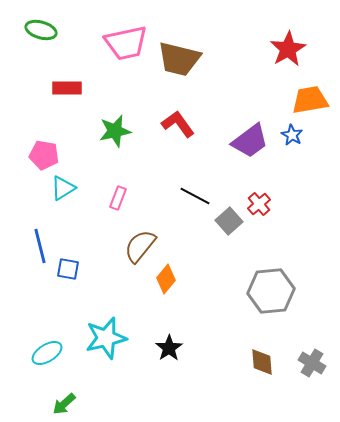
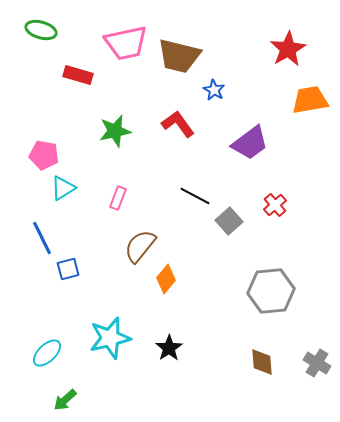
brown trapezoid: moved 3 px up
red rectangle: moved 11 px right, 13 px up; rotated 16 degrees clockwise
blue star: moved 78 px left, 45 px up
purple trapezoid: moved 2 px down
red cross: moved 16 px right, 1 px down
blue line: moved 2 px right, 8 px up; rotated 12 degrees counterclockwise
blue square: rotated 25 degrees counterclockwise
cyan star: moved 4 px right
cyan ellipse: rotated 12 degrees counterclockwise
gray cross: moved 5 px right
green arrow: moved 1 px right, 4 px up
